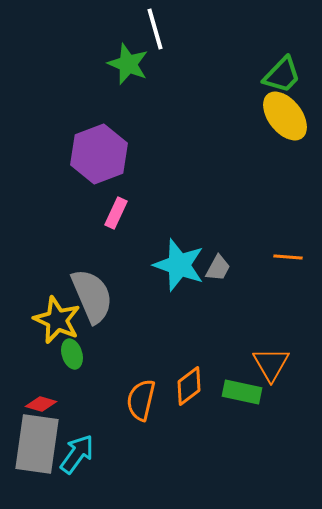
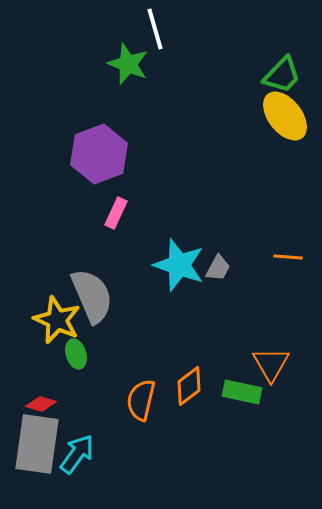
green ellipse: moved 4 px right
